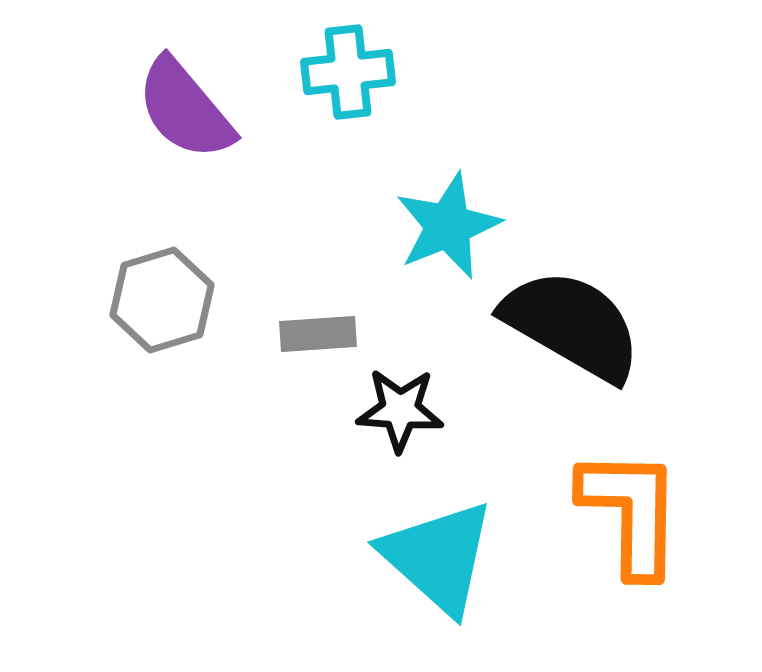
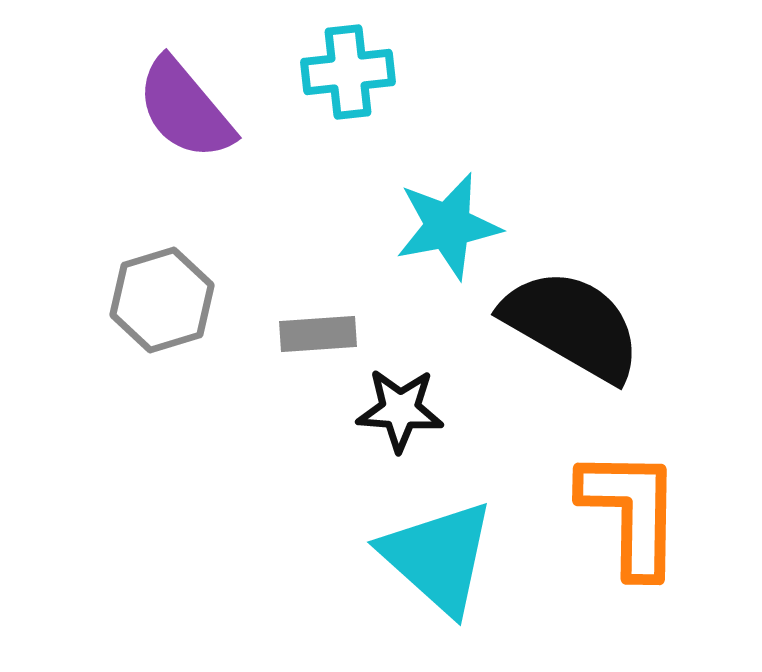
cyan star: rotated 11 degrees clockwise
